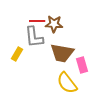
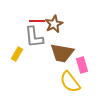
brown star: rotated 30 degrees counterclockwise
yellow semicircle: moved 3 px right, 1 px up
